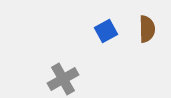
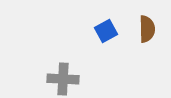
gray cross: rotated 32 degrees clockwise
